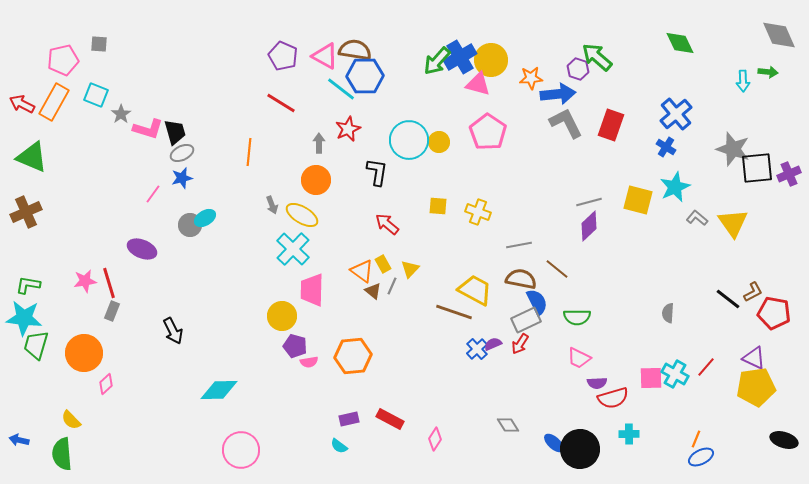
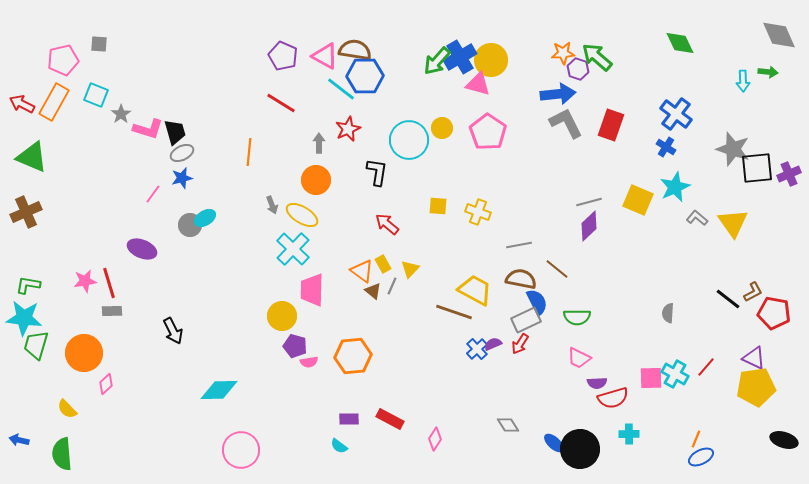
orange star at (531, 78): moved 32 px right, 25 px up
blue cross at (676, 114): rotated 12 degrees counterclockwise
yellow circle at (439, 142): moved 3 px right, 14 px up
yellow square at (638, 200): rotated 8 degrees clockwise
gray rectangle at (112, 311): rotated 66 degrees clockwise
purple rectangle at (349, 419): rotated 12 degrees clockwise
yellow semicircle at (71, 420): moved 4 px left, 11 px up
